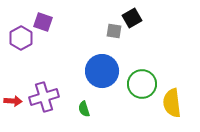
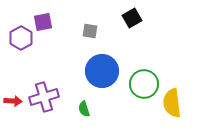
purple square: rotated 30 degrees counterclockwise
gray square: moved 24 px left
green circle: moved 2 px right
